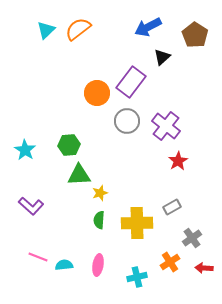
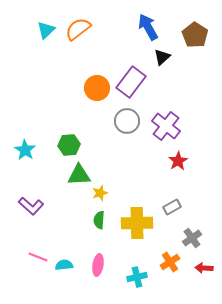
blue arrow: rotated 88 degrees clockwise
orange circle: moved 5 px up
